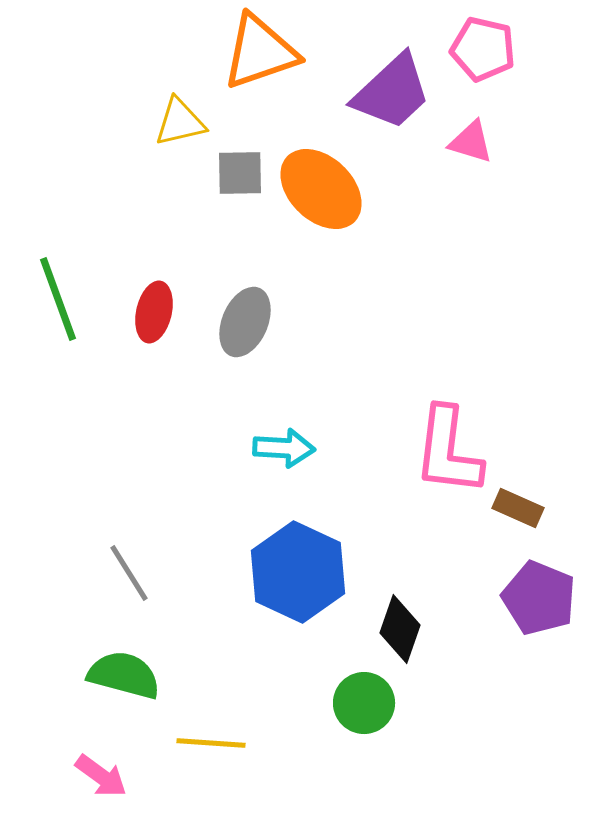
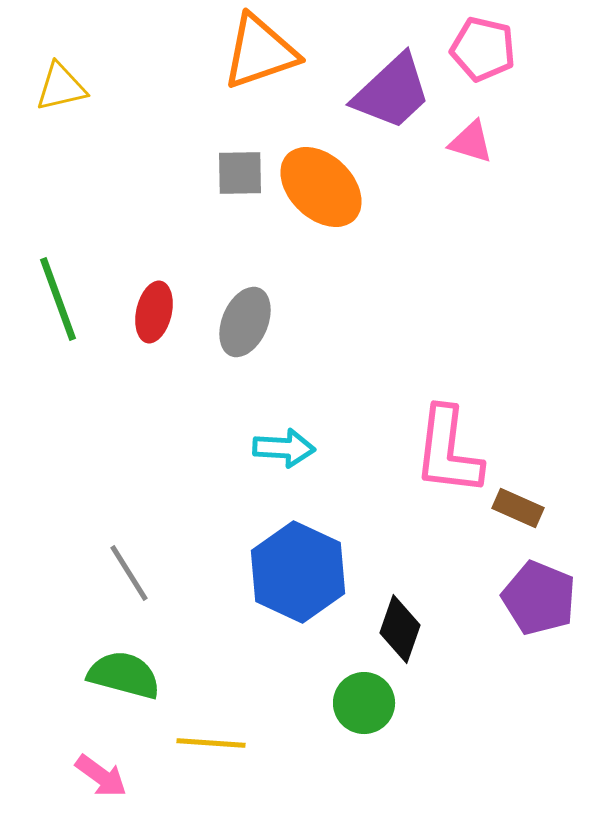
yellow triangle: moved 119 px left, 35 px up
orange ellipse: moved 2 px up
